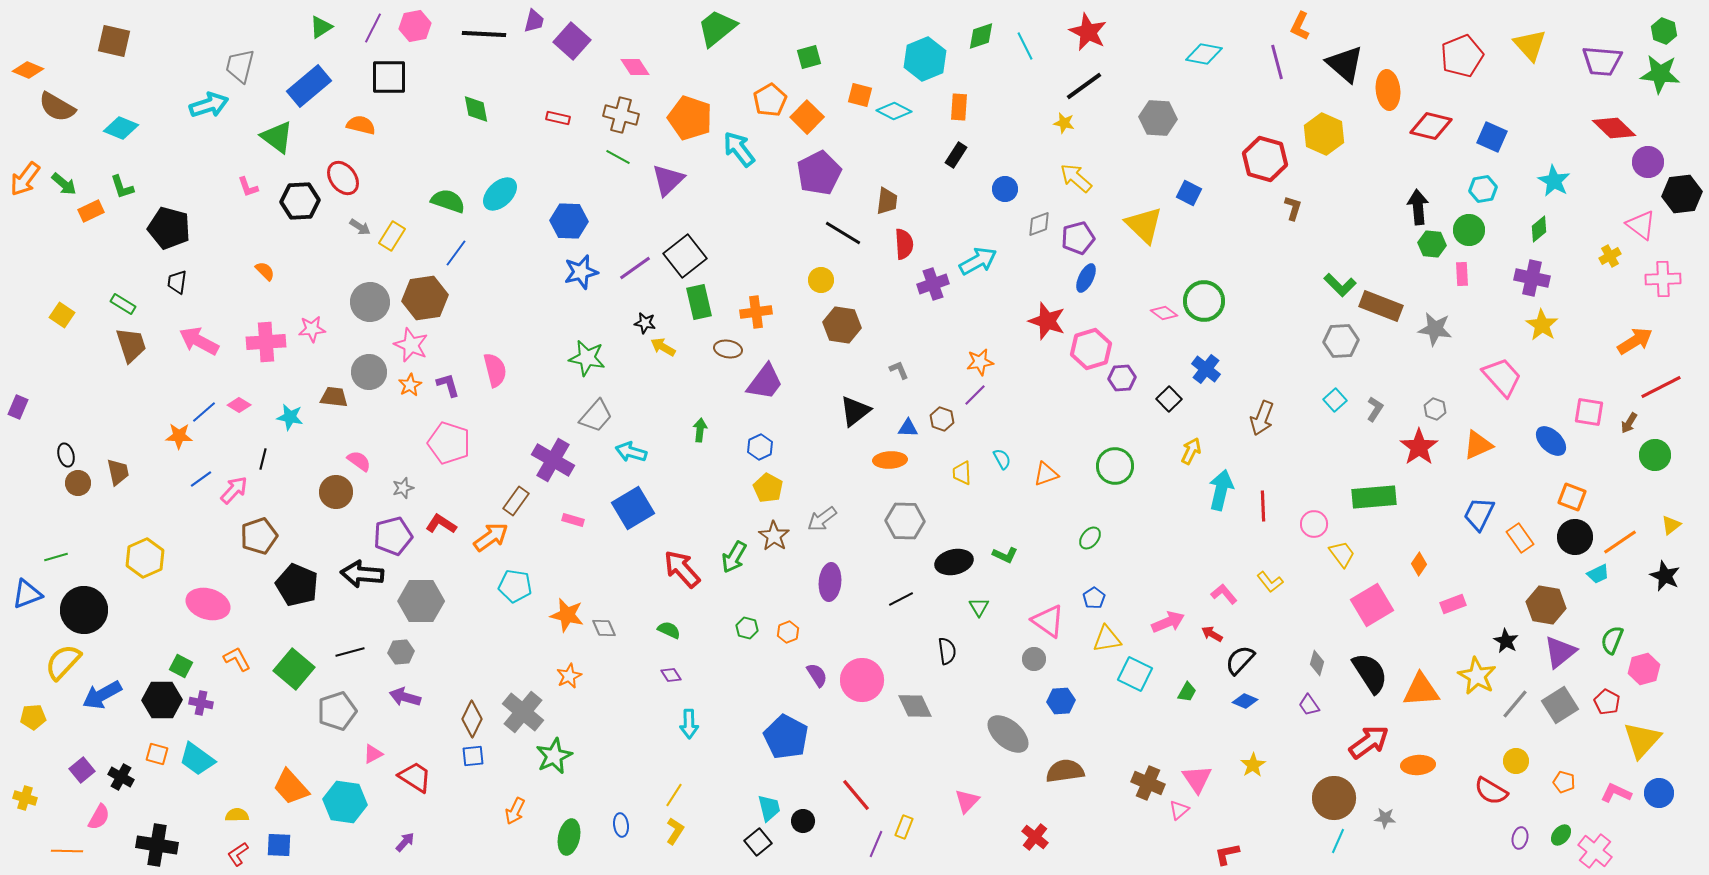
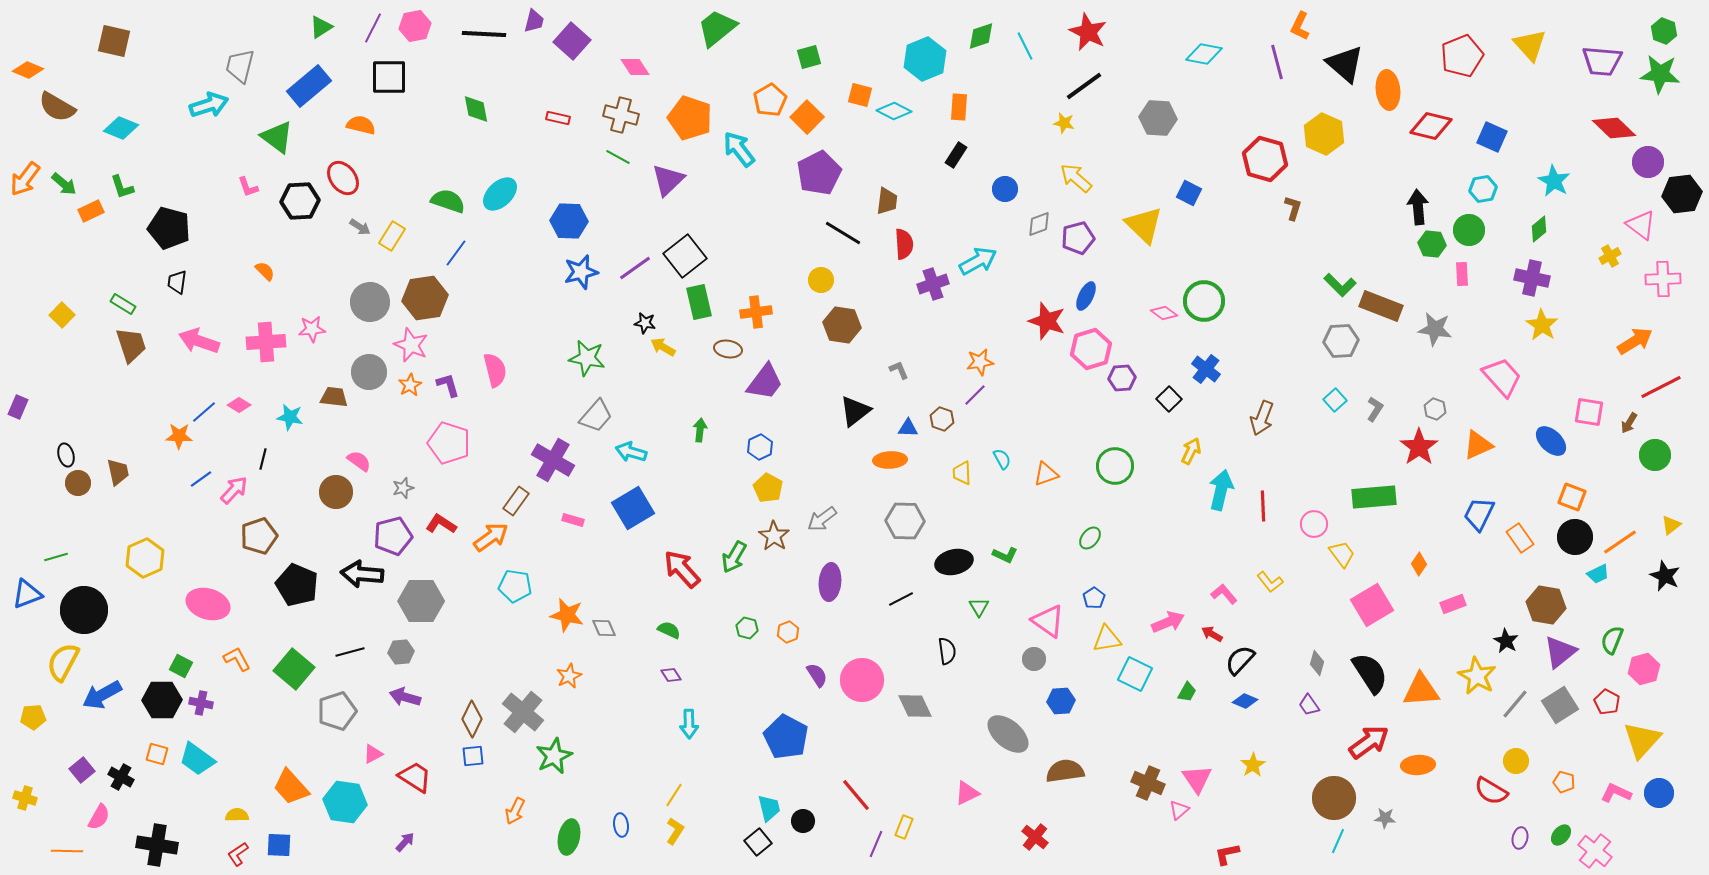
blue ellipse at (1086, 278): moved 18 px down
yellow square at (62, 315): rotated 10 degrees clockwise
pink arrow at (199, 341): rotated 9 degrees counterclockwise
yellow semicircle at (63, 662): rotated 15 degrees counterclockwise
pink triangle at (967, 801): moved 8 px up; rotated 20 degrees clockwise
